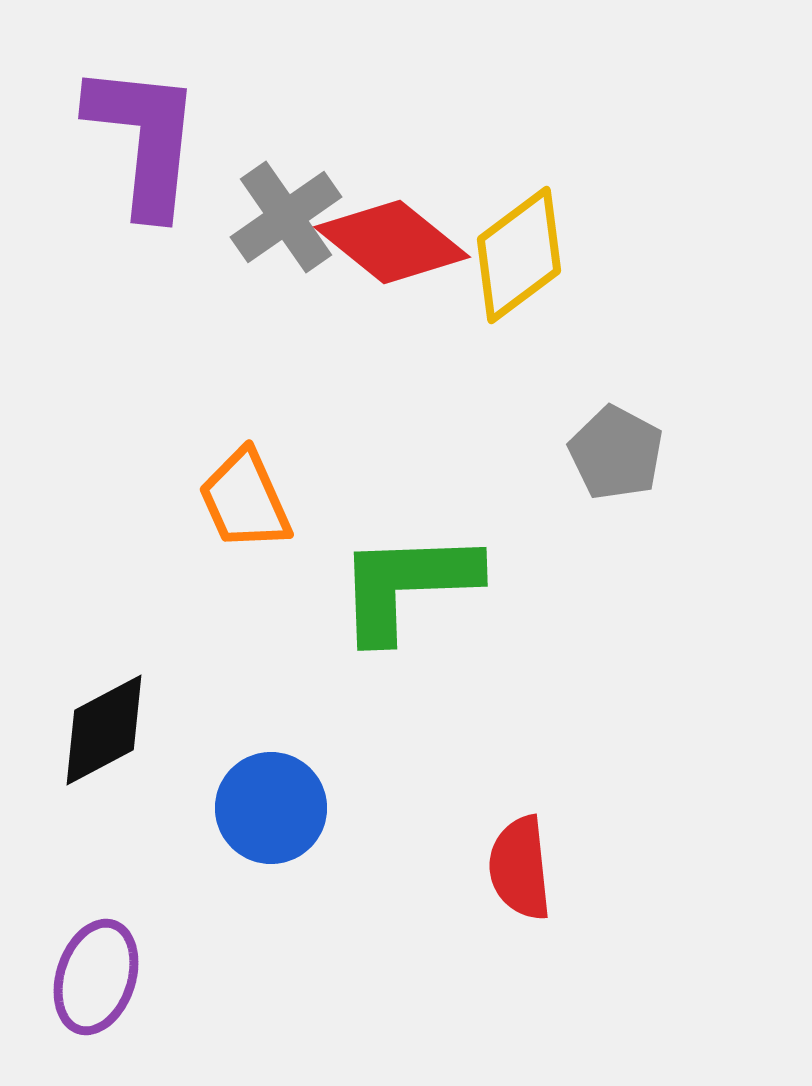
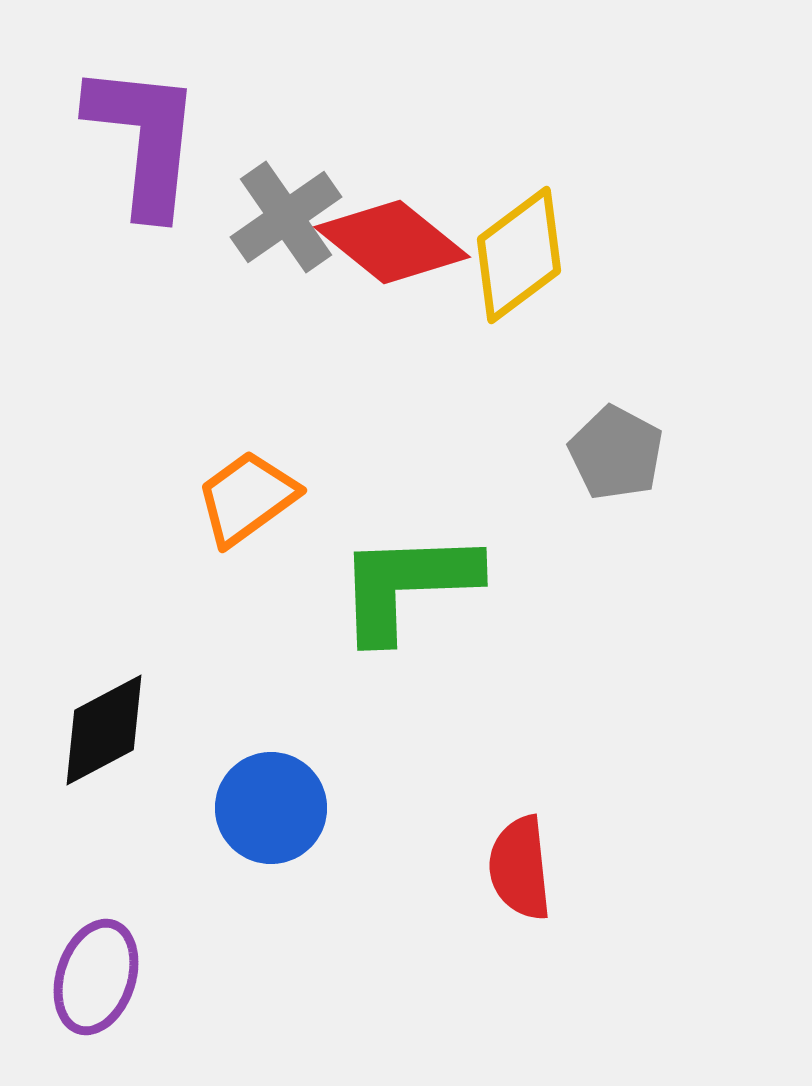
orange trapezoid: moved 2 px right, 2 px up; rotated 78 degrees clockwise
